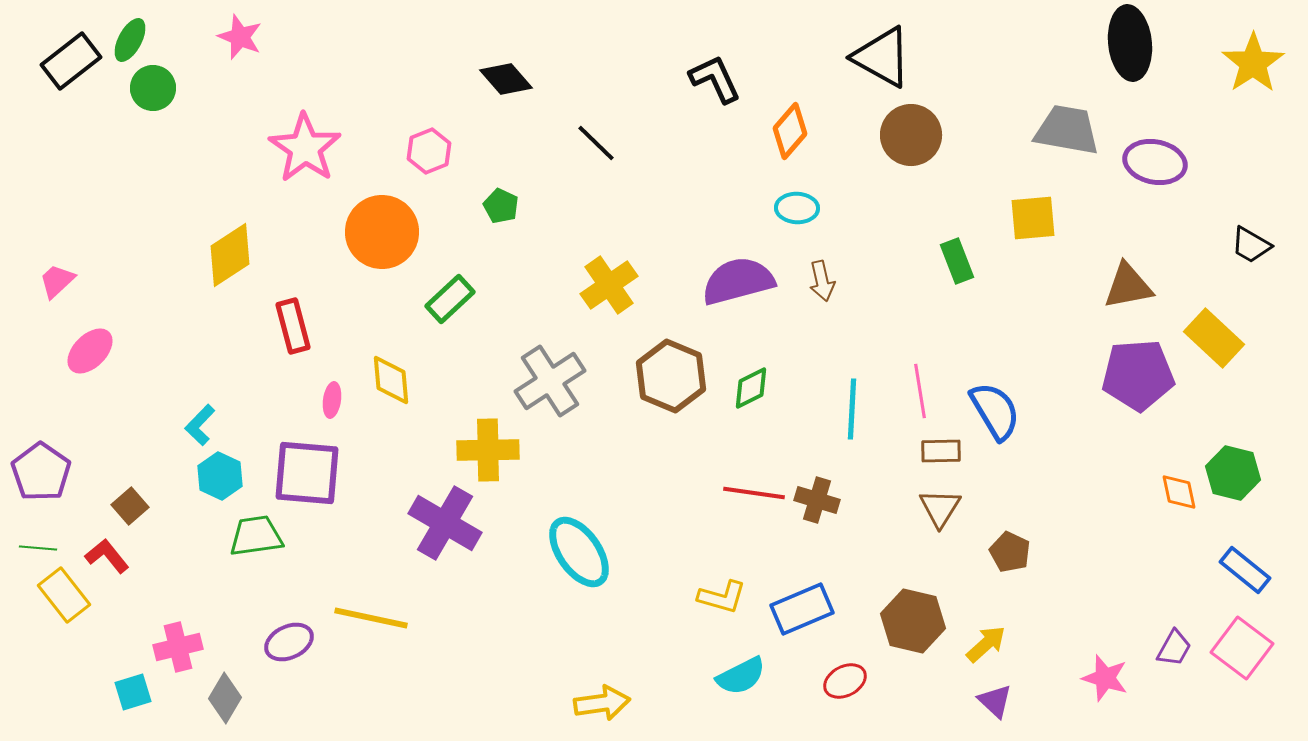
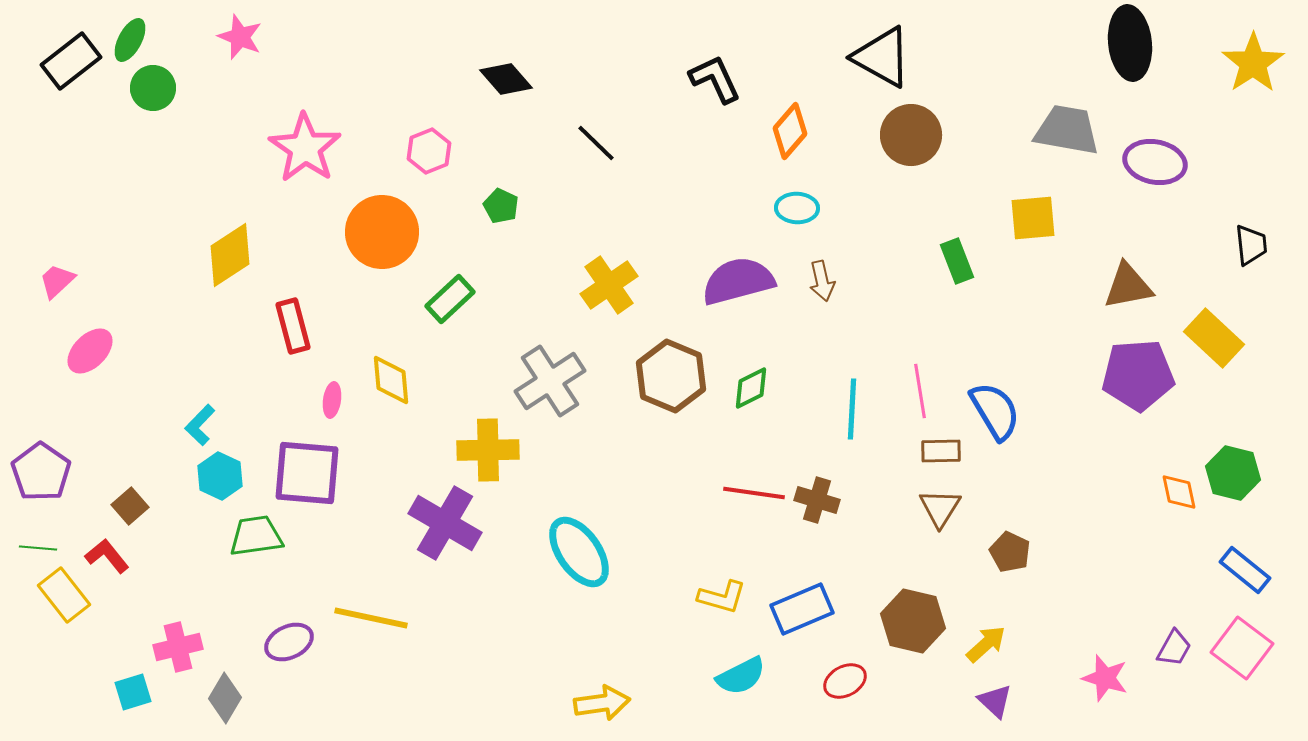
black trapezoid at (1251, 245): rotated 126 degrees counterclockwise
